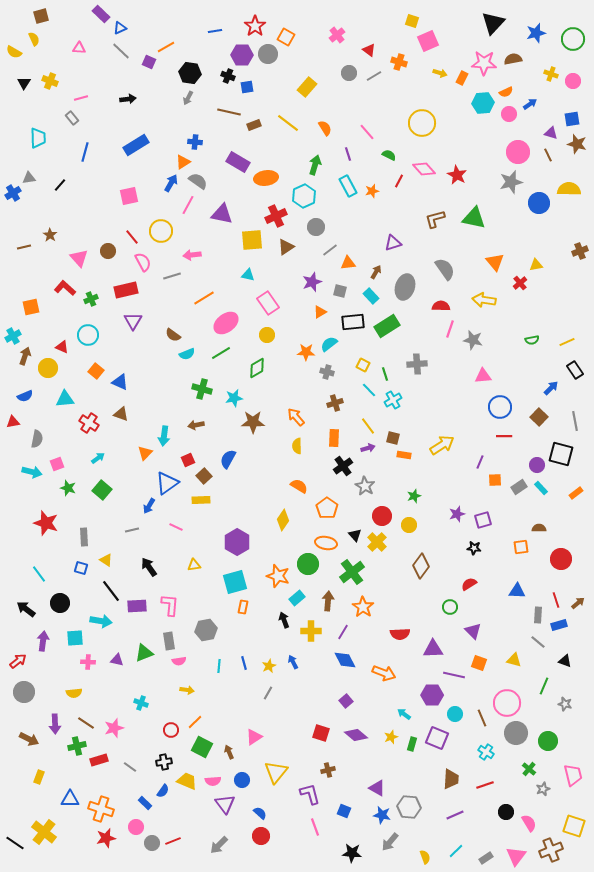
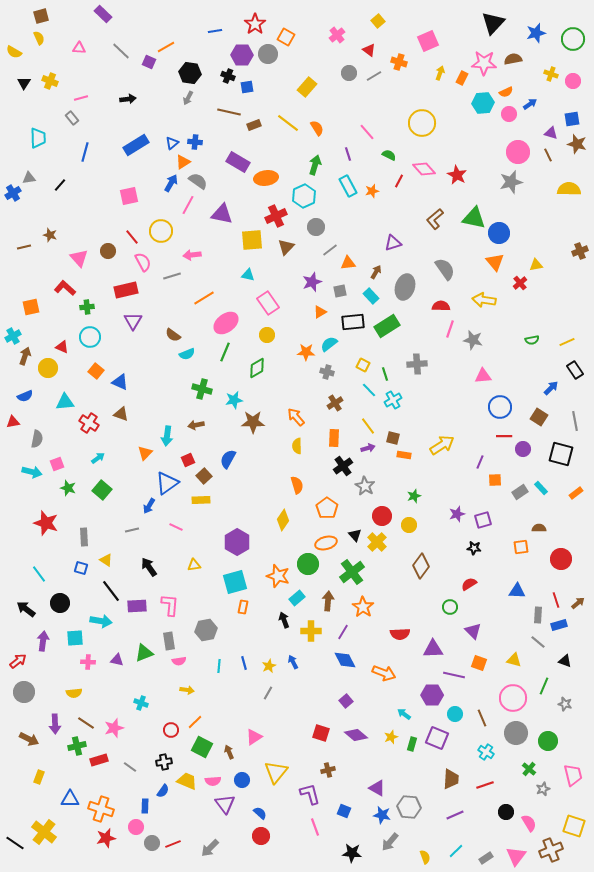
purple rectangle at (101, 14): moved 2 px right
yellow square at (412, 21): moved 34 px left; rotated 32 degrees clockwise
red star at (255, 26): moved 2 px up
blue triangle at (120, 28): moved 52 px right, 115 px down; rotated 16 degrees counterclockwise
yellow semicircle at (34, 39): moved 5 px right, 1 px up
yellow arrow at (440, 73): rotated 88 degrees counterclockwise
orange semicircle at (325, 128): moved 8 px left
blue circle at (539, 203): moved 40 px left, 30 px down
brown L-shape at (435, 219): rotated 25 degrees counterclockwise
brown star at (50, 235): rotated 16 degrees counterclockwise
brown triangle at (286, 247): rotated 12 degrees counterclockwise
gray square at (340, 291): rotated 24 degrees counterclockwise
green cross at (91, 299): moved 4 px left, 8 px down; rotated 16 degrees clockwise
cyan circle at (88, 335): moved 2 px right, 2 px down
green line at (221, 353): moved 4 px right, 1 px up; rotated 36 degrees counterclockwise
cyan star at (234, 398): moved 2 px down
cyan triangle at (65, 399): moved 3 px down
brown cross at (335, 403): rotated 14 degrees counterclockwise
brown square at (539, 417): rotated 12 degrees counterclockwise
cyan arrow at (164, 436): moved 3 px right
purple circle at (537, 465): moved 14 px left, 16 px up
orange semicircle at (299, 486): moved 2 px left, 1 px up; rotated 42 degrees clockwise
gray rectangle at (519, 487): moved 1 px right, 5 px down
orange ellipse at (326, 543): rotated 25 degrees counterclockwise
pink circle at (507, 703): moved 6 px right, 5 px up
blue rectangle at (145, 803): moved 3 px down; rotated 48 degrees clockwise
red line at (173, 841): moved 3 px down
gray arrow at (219, 845): moved 9 px left, 3 px down
